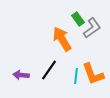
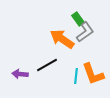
gray L-shape: moved 7 px left, 4 px down
orange arrow: rotated 25 degrees counterclockwise
black line: moved 2 px left, 5 px up; rotated 25 degrees clockwise
purple arrow: moved 1 px left, 1 px up
